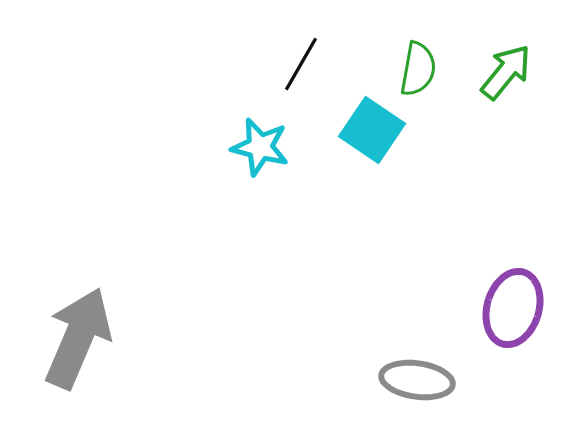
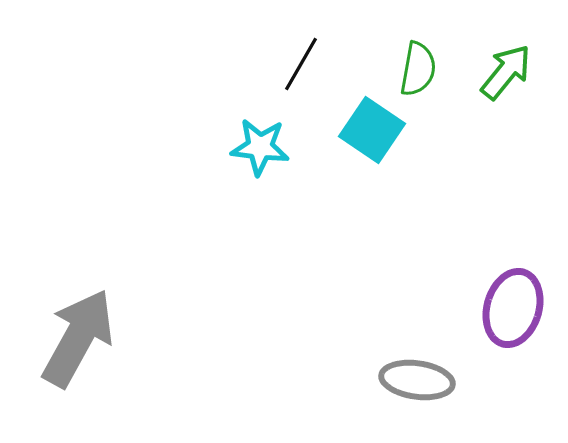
cyan star: rotated 8 degrees counterclockwise
gray arrow: rotated 6 degrees clockwise
